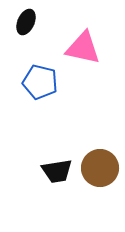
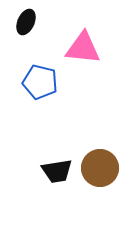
pink triangle: rotated 6 degrees counterclockwise
